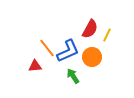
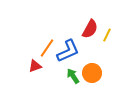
orange line: rotated 72 degrees clockwise
orange circle: moved 16 px down
red triangle: rotated 16 degrees counterclockwise
